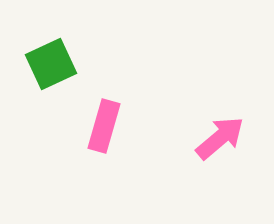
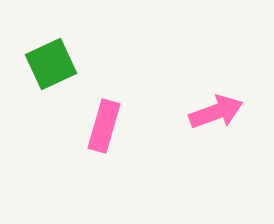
pink arrow: moved 4 px left, 26 px up; rotated 20 degrees clockwise
